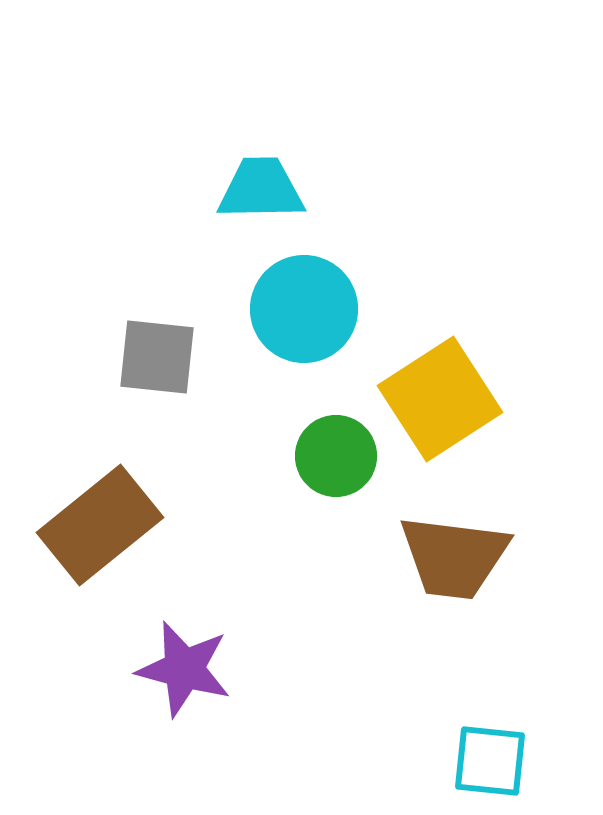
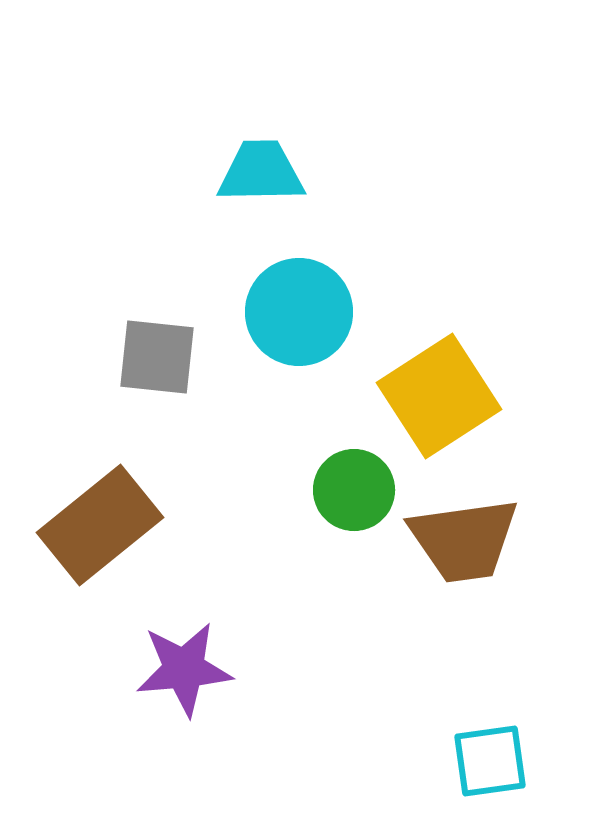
cyan trapezoid: moved 17 px up
cyan circle: moved 5 px left, 3 px down
yellow square: moved 1 px left, 3 px up
green circle: moved 18 px right, 34 px down
brown trapezoid: moved 10 px right, 17 px up; rotated 15 degrees counterclockwise
purple star: rotated 20 degrees counterclockwise
cyan square: rotated 14 degrees counterclockwise
